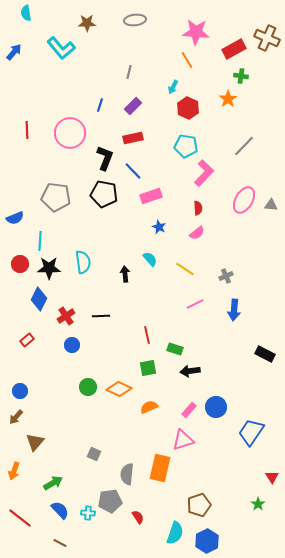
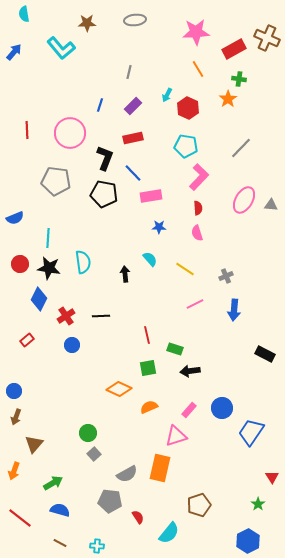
cyan semicircle at (26, 13): moved 2 px left, 1 px down
pink star at (196, 32): rotated 8 degrees counterclockwise
orange line at (187, 60): moved 11 px right, 9 px down
green cross at (241, 76): moved 2 px left, 3 px down
cyan arrow at (173, 87): moved 6 px left, 8 px down
gray line at (244, 146): moved 3 px left, 2 px down
blue line at (133, 171): moved 2 px down
pink L-shape at (204, 173): moved 5 px left, 4 px down
pink rectangle at (151, 196): rotated 10 degrees clockwise
gray pentagon at (56, 197): moved 16 px up
blue star at (159, 227): rotated 24 degrees counterclockwise
pink semicircle at (197, 233): rotated 112 degrees clockwise
cyan line at (40, 241): moved 8 px right, 3 px up
black star at (49, 268): rotated 10 degrees clockwise
green circle at (88, 387): moved 46 px down
blue circle at (20, 391): moved 6 px left
blue circle at (216, 407): moved 6 px right, 1 px down
brown arrow at (16, 417): rotated 21 degrees counterclockwise
pink triangle at (183, 440): moved 7 px left, 4 px up
brown triangle at (35, 442): moved 1 px left, 2 px down
gray square at (94, 454): rotated 24 degrees clockwise
gray semicircle at (127, 474): rotated 125 degrees counterclockwise
gray pentagon at (110, 501): rotated 15 degrees clockwise
blue semicircle at (60, 510): rotated 30 degrees counterclockwise
cyan cross at (88, 513): moved 9 px right, 33 px down
cyan semicircle at (175, 533): moved 6 px left; rotated 20 degrees clockwise
blue hexagon at (207, 541): moved 41 px right
